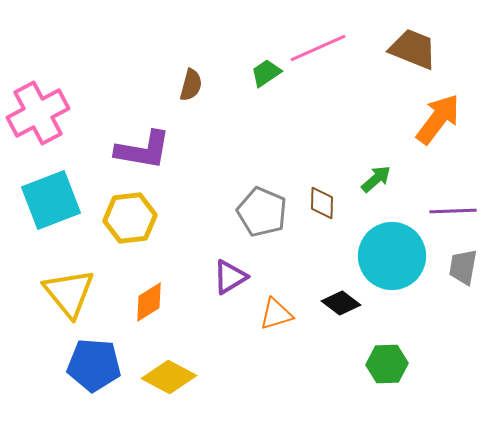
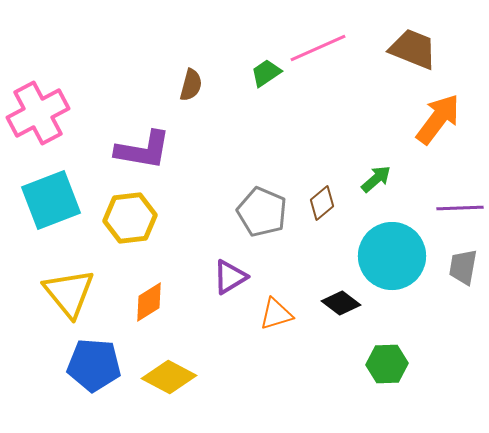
brown diamond: rotated 48 degrees clockwise
purple line: moved 7 px right, 3 px up
